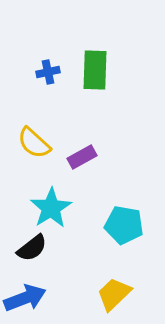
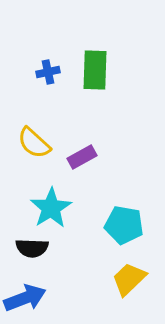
black semicircle: rotated 40 degrees clockwise
yellow trapezoid: moved 15 px right, 15 px up
